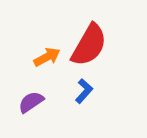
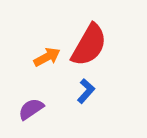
blue L-shape: moved 2 px right
purple semicircle: moved 7 px down
